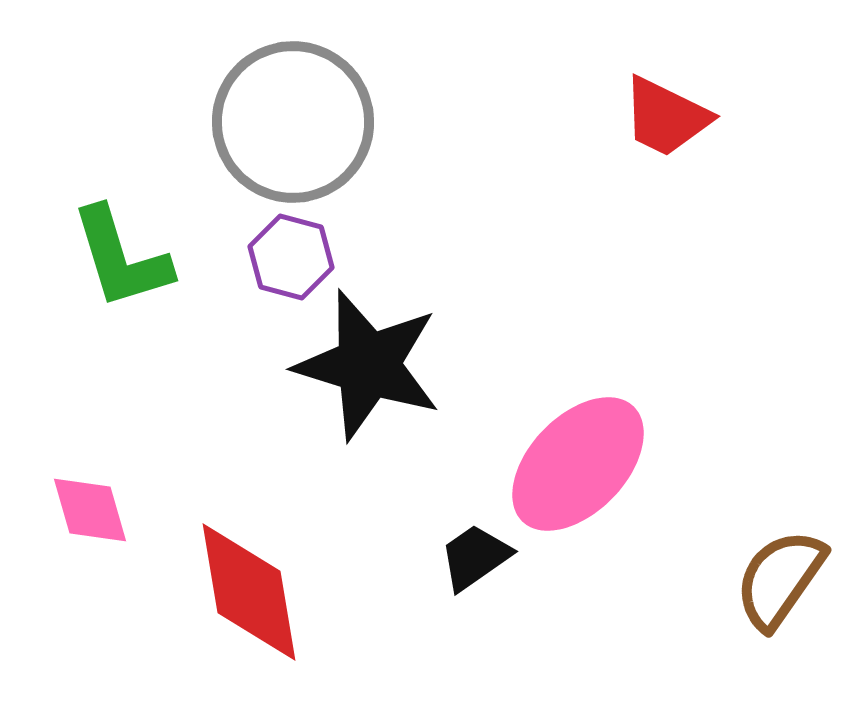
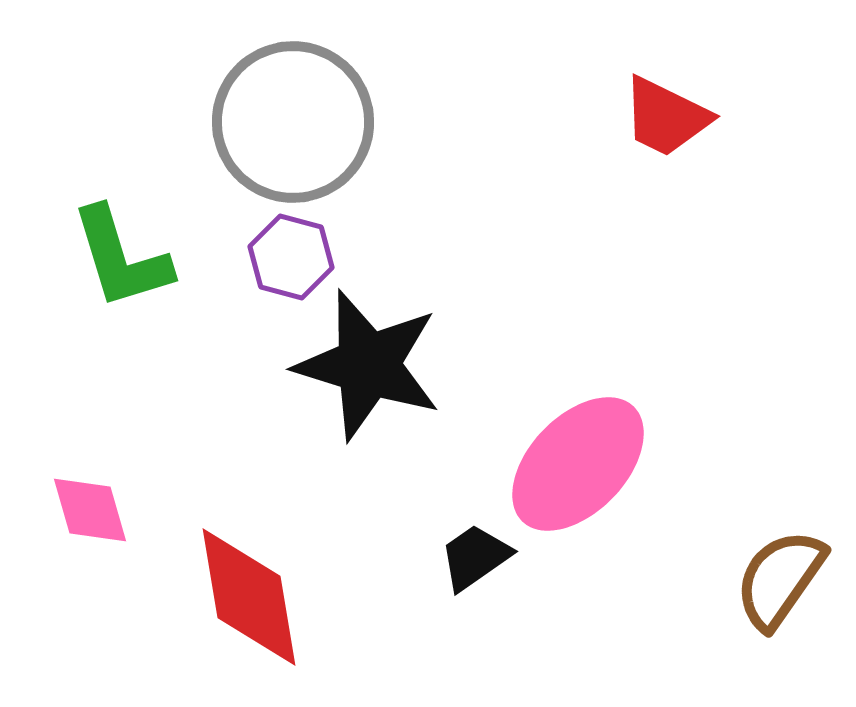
red diamond: moved 5 px down
